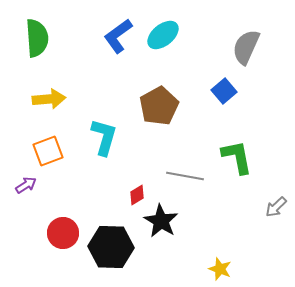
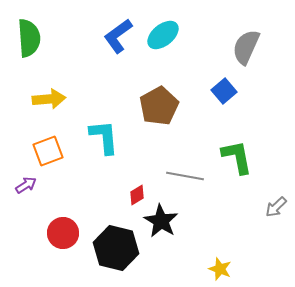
green semicircle: moved 8 px left
cyan L-shape: rotated 21 degrees counterclockwise
black hexagon: moved 5 px right, 1 px down; rotated 12 degrees clockwise
